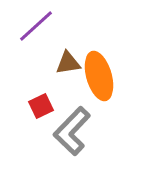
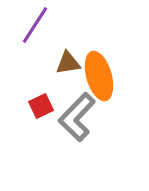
purple line: moved 1 px left, 1 px up; rotated 15 degrees counterclockwise
gray L-shape: moved 5 px right, 14 px up
